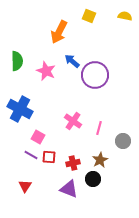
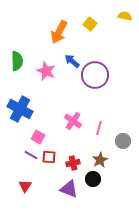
yellow square: moved 1 px right, 8 px down; rotated 16 degrees clockwise
